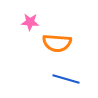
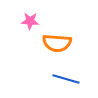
pink star: moved 1 px up
